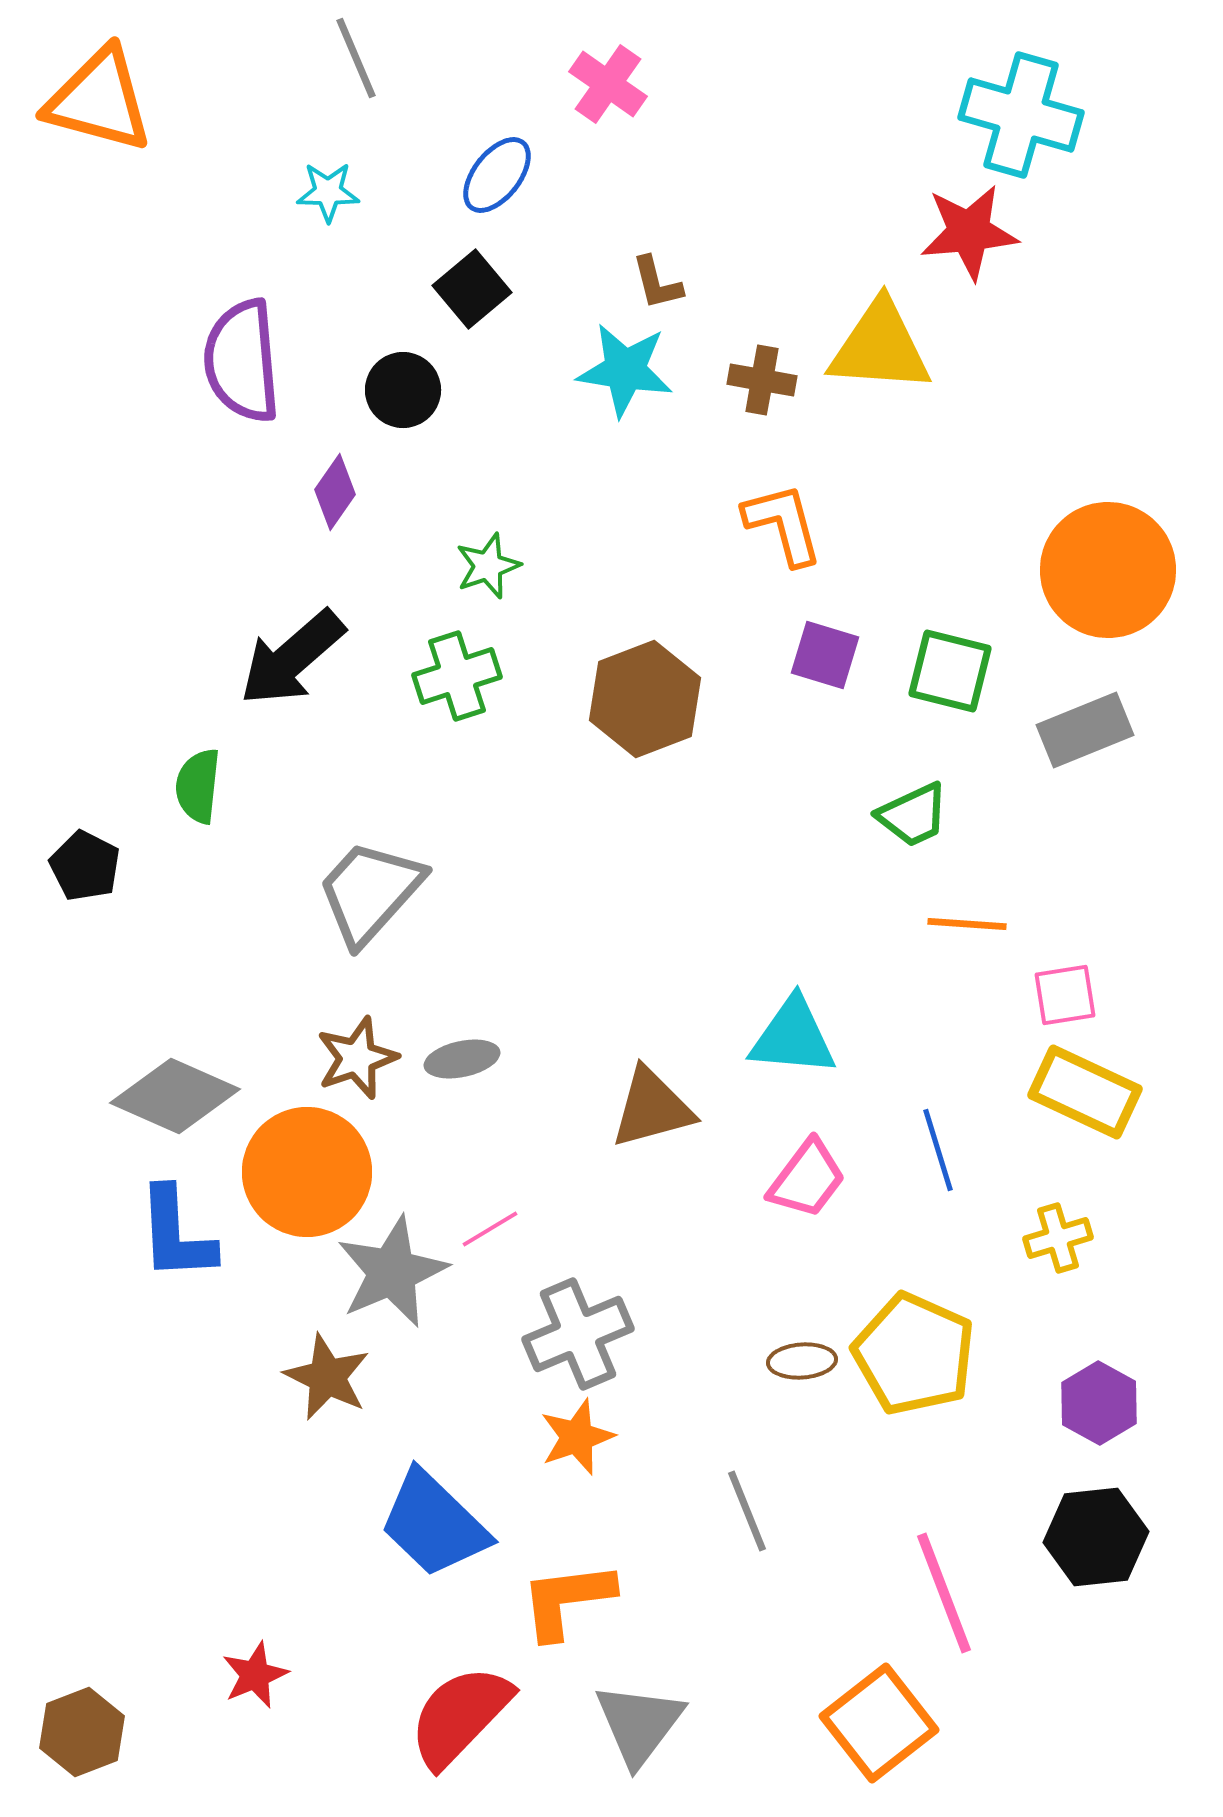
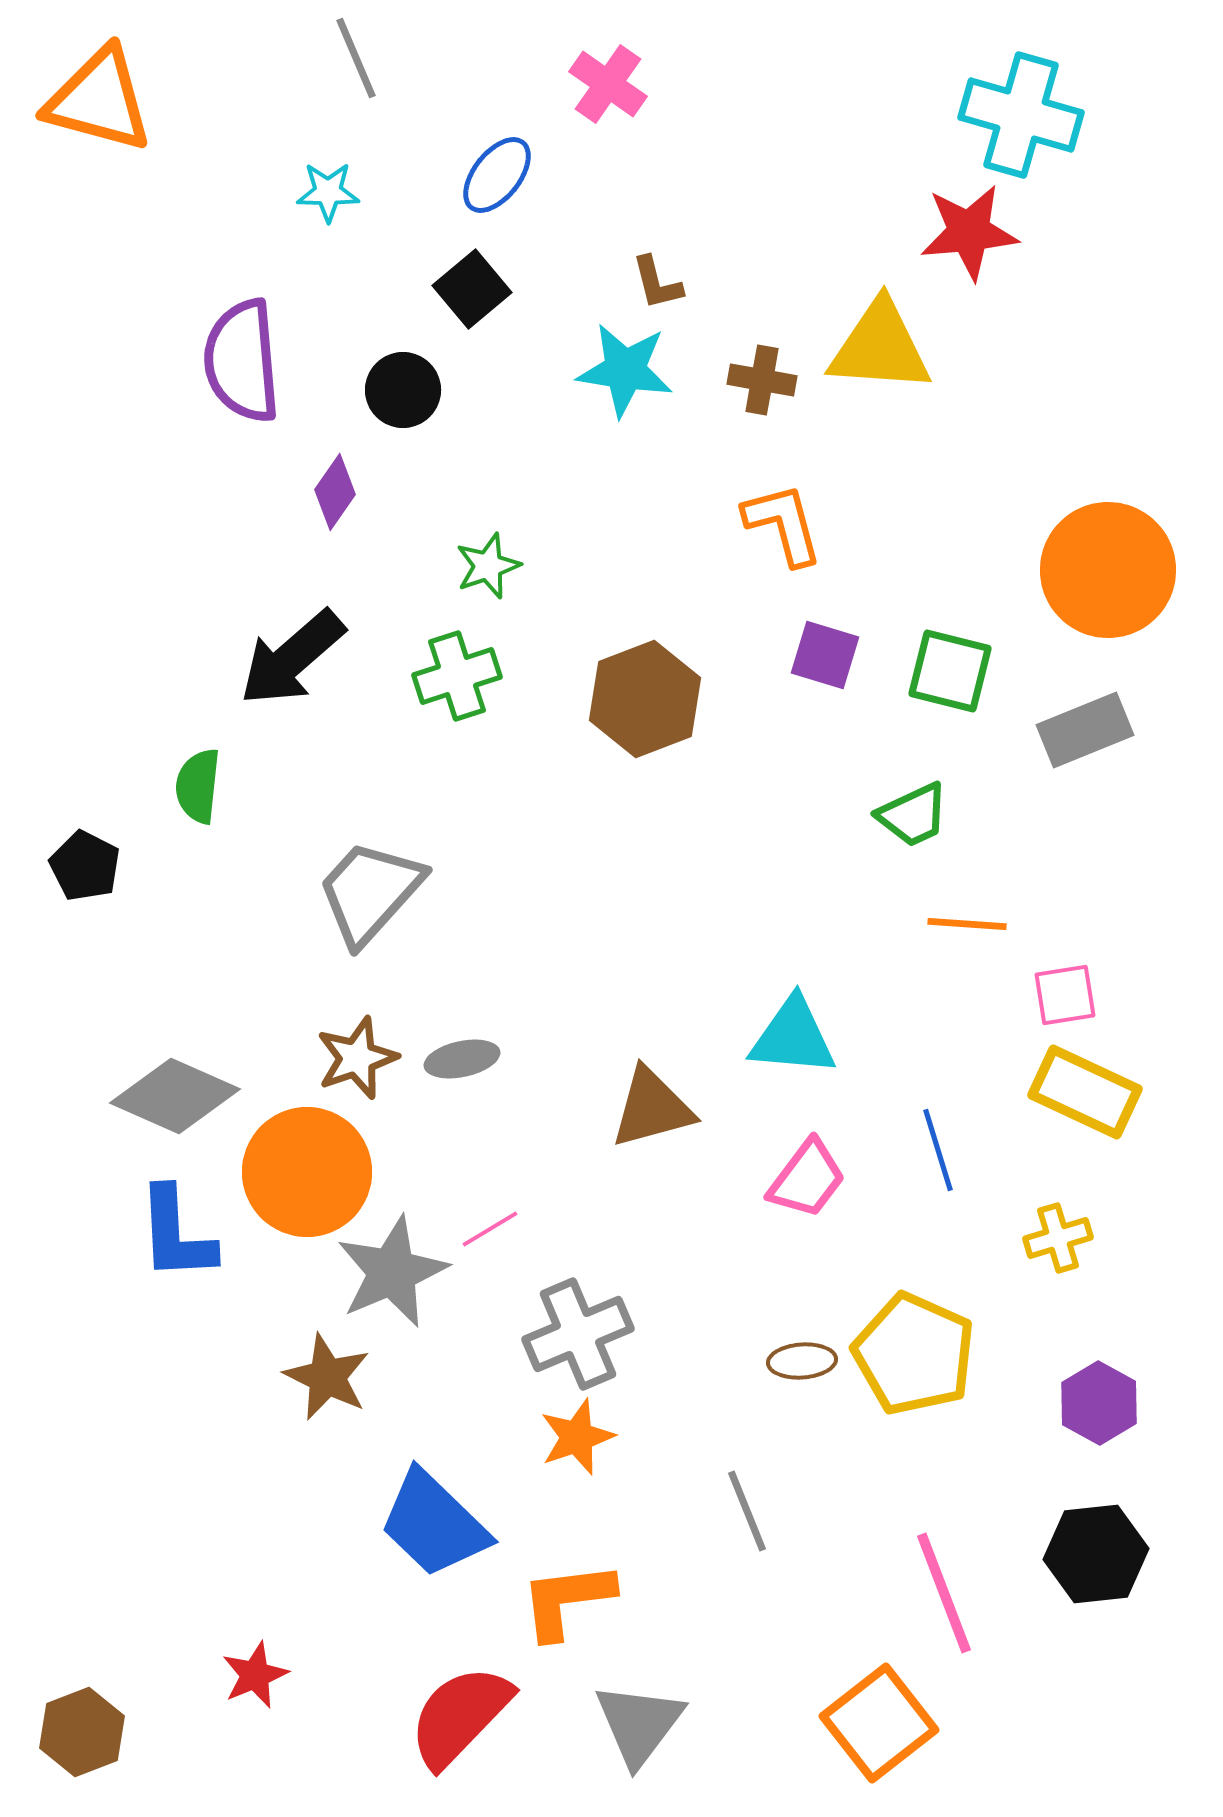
black hexagon at (1096, 1537): moved 17 px down
